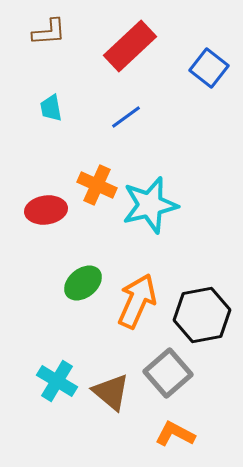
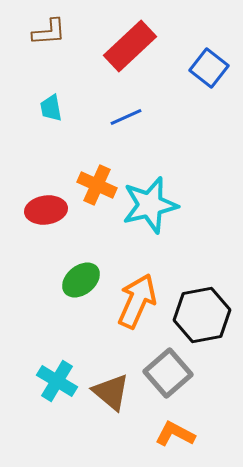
blue line: rotated 12 degrees clockwise
green ellipse: moved 2 px left, 3 px up
